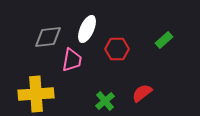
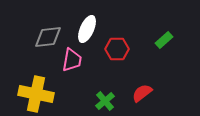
yellow cross: rotated 16 degrees clockwise
